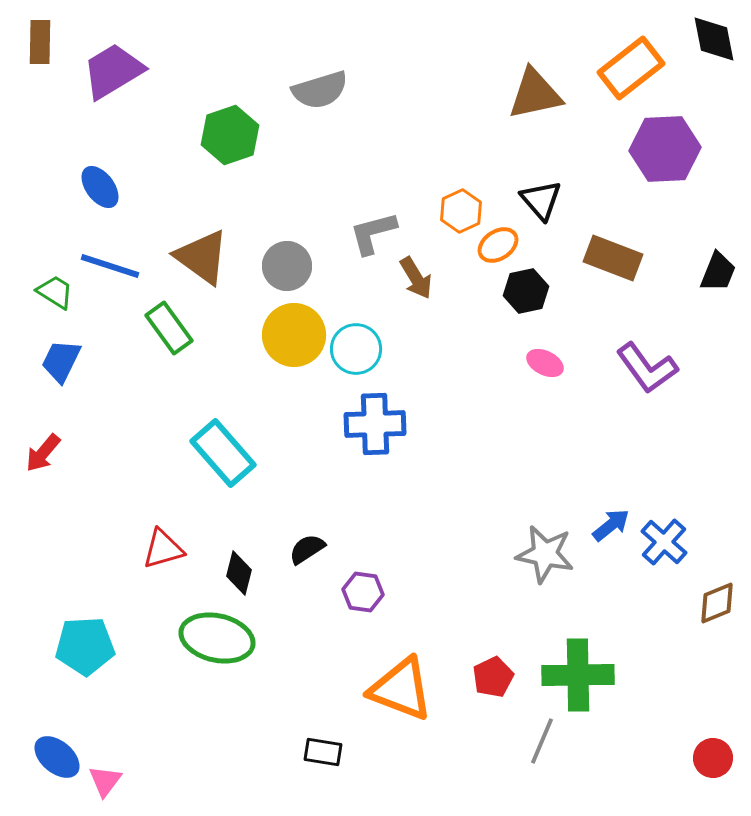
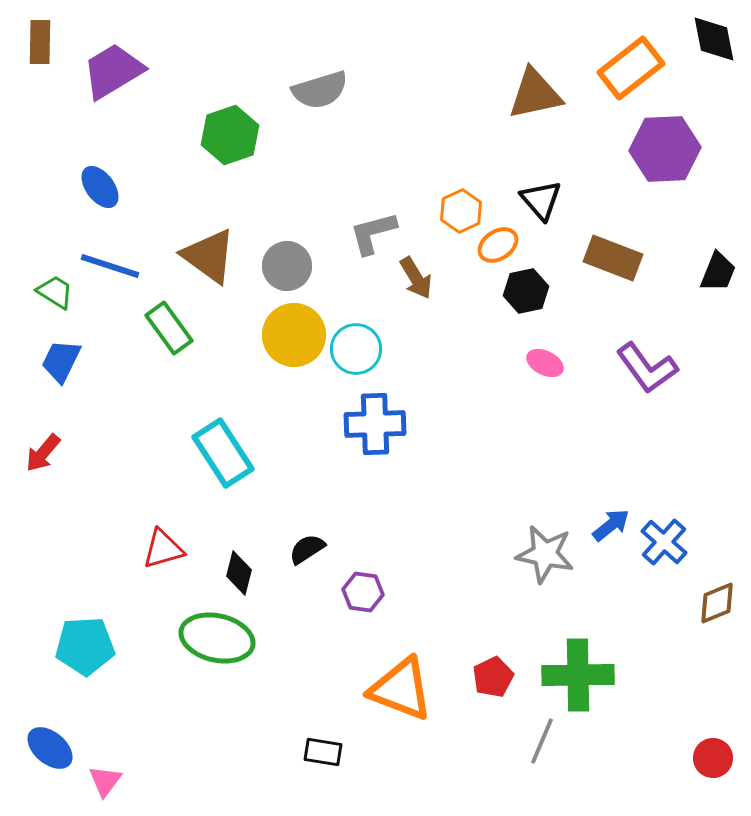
brown triangle at (202, 257): moved 7 px right, 1 px up
cyan rectangle at (223, 453): rotated 8 degrees clockwise
blue ellipse at (57, 757): moved 7 px left, 9 px up
